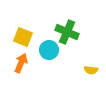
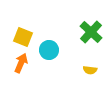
green cross: moved 24 px right; rotated 20 degrees clockwise
yellow semicircle: moved 1 px left
